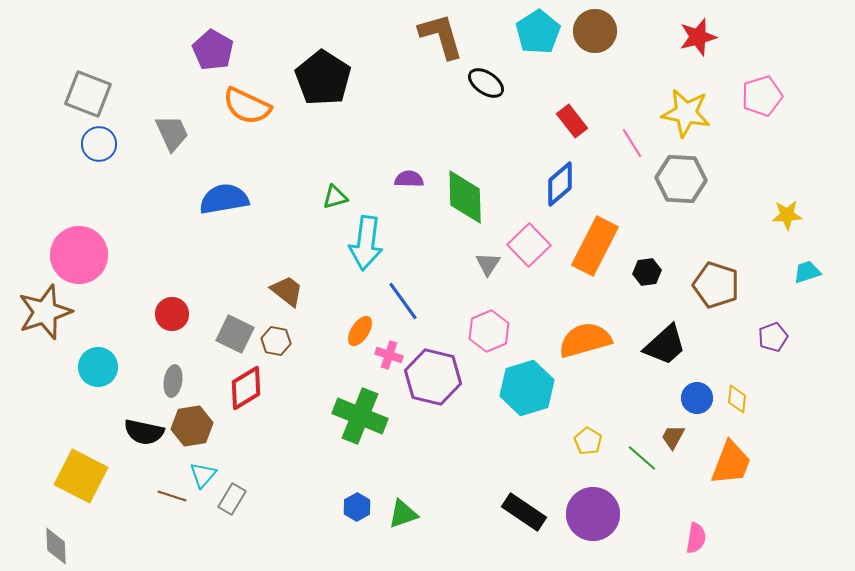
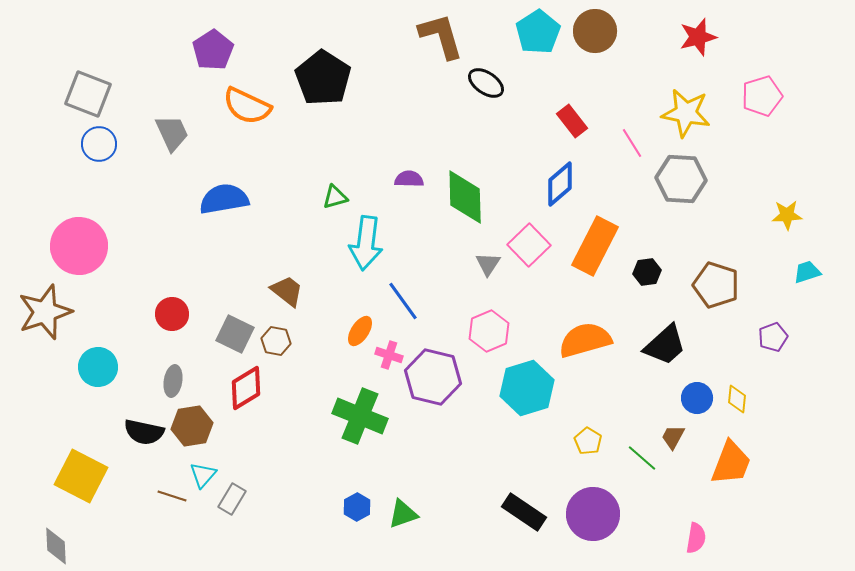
purple pentagon at (213, 50): rotated 9 degrees clockwise
pink circle at (79, 255): moved 9 px up
